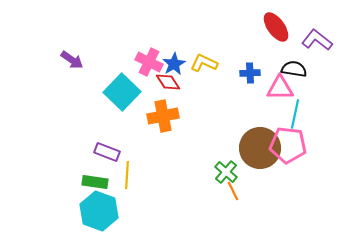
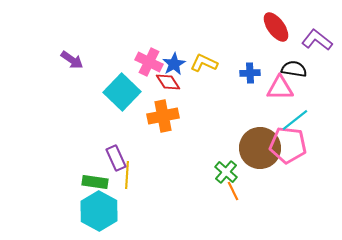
cyan line: moved 6 px down; rotated 40 degrees clockwise
purple rectangle: moved 9 px right, 6 px down; rotated 45 degrees clockwise
cyan hexagon: rotated 9 degrees clockwise
